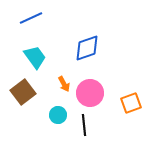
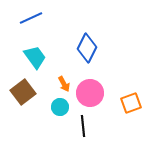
blue diamond: rotated 44 degrees counterclockwise
cyan circle: moved 2 px right, 8 px up
black line: moved 1 px left, 1 px down
